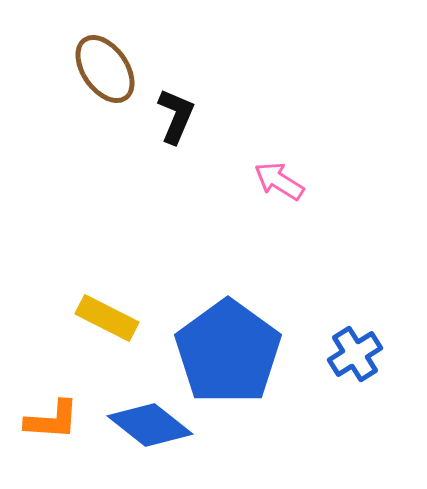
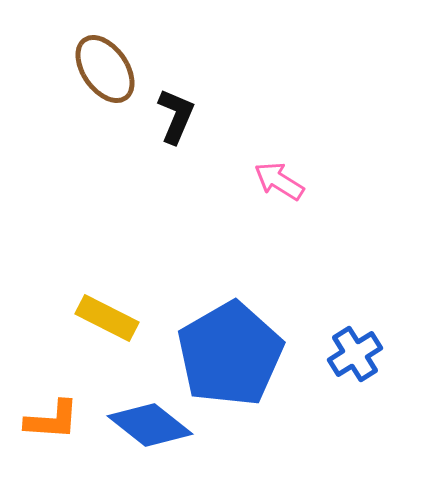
blue pentagon: moved 2 px right, 2 px down; rotated 6 degrees clockwise
